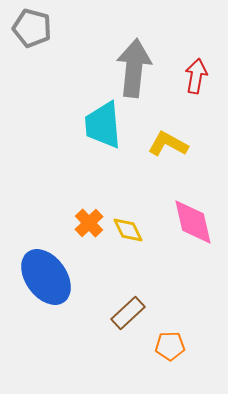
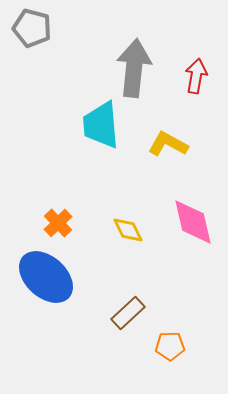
cyan trapezoid: moved 2 px left
orange cross: moved 31 px left
blue ellipse: rotated 12 degrees counterclockwise
